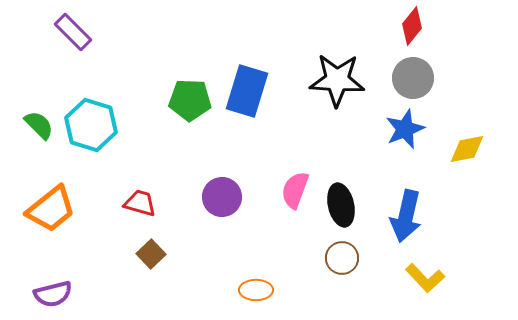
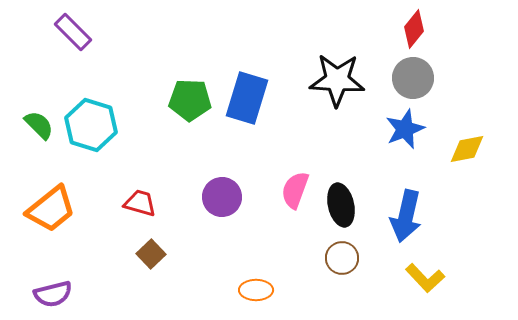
red diamond: moved 2 px right, 3 px down
blue rectangle: moved 7 px down
